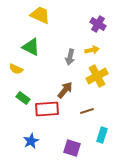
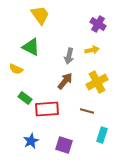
yellow trapezoid: rotated 30 degrees clockwise
gray arrow: moved 1 px left, 1 px up
yellow cross: moved 6 px down
brown arrow: moved 9 px up
green rectangle: moved 2 px right
brown line: rotated 32 degrees clockwise
purple square: moved 8 px left, 3 px up
